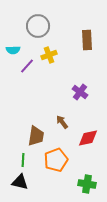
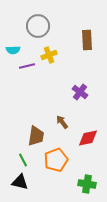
purple line: rotated 35 degrees clockwise
green line: rotated 32 degrees counterclockwise
